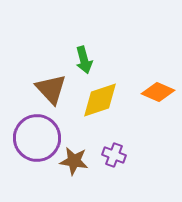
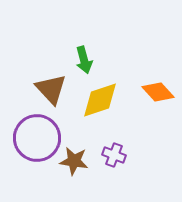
orange diamond: rotated 24 degrees clockwise
